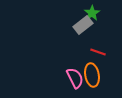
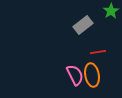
green star: moved 19 px right, 2 px up
red line: rotated 28 degrees counterclockwise
pink semicircle: moved 3 px up
